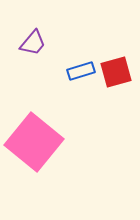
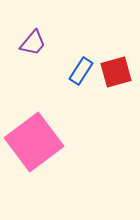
blue rectangle: rotated 40 degrees counterclockwise
pink square: rotated 14 degrees clockwise
